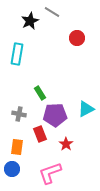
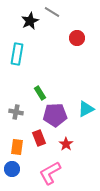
gray cross: moved 3 px left, 2 px up
red rectangle: moved 1 px left, 4 px down
pink L-shape: rotated 10 degrees counterclockwise
